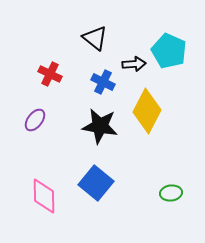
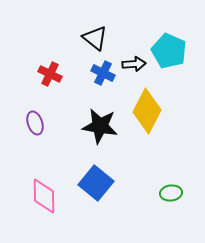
blue cross: moved 9 px up
purple ellipse: moved 3 px down; rotated 55 degrees counterclockwise
